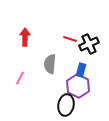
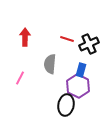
red line: moved 3 px left
